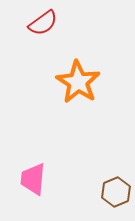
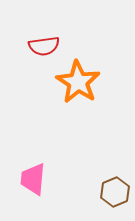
red semicircle: moved 1 px right, 23 px down; rotated 28 degrees clockwise
brown hexagon: moved 1 px left
